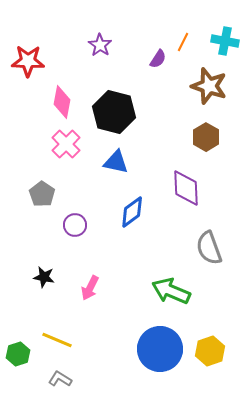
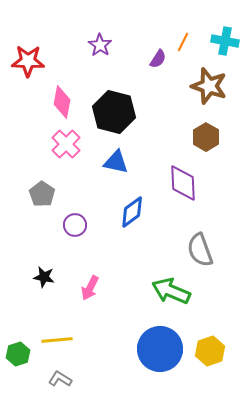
purple diamond: moved 3 px left, 5 px up
gray semicircle: moved 9 px left, 2 px down
yellow line: rotated 28 degrees counterclockwise
